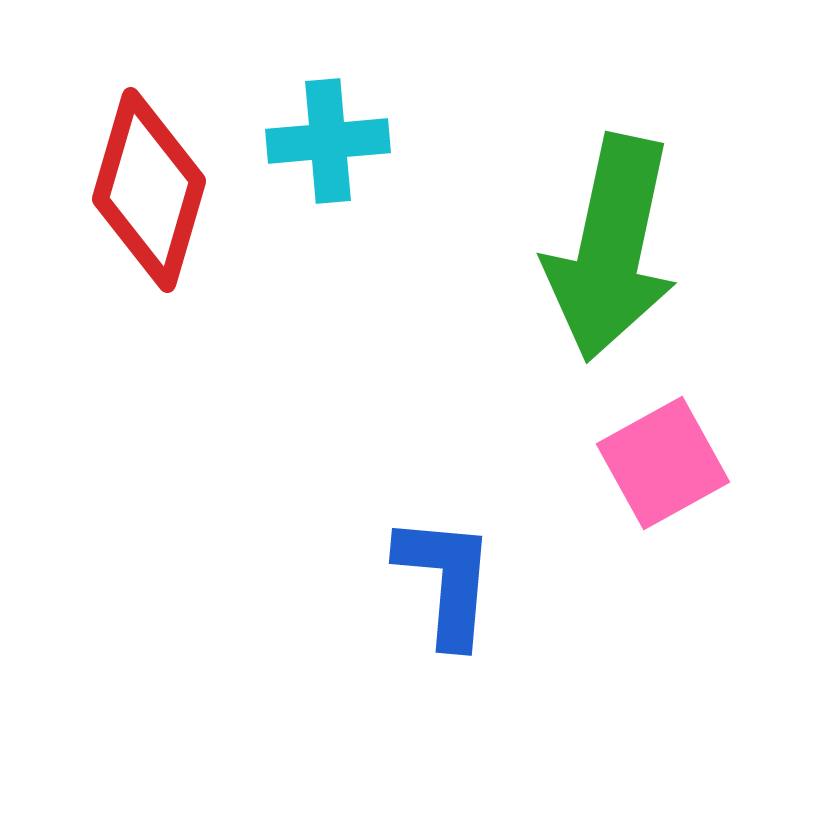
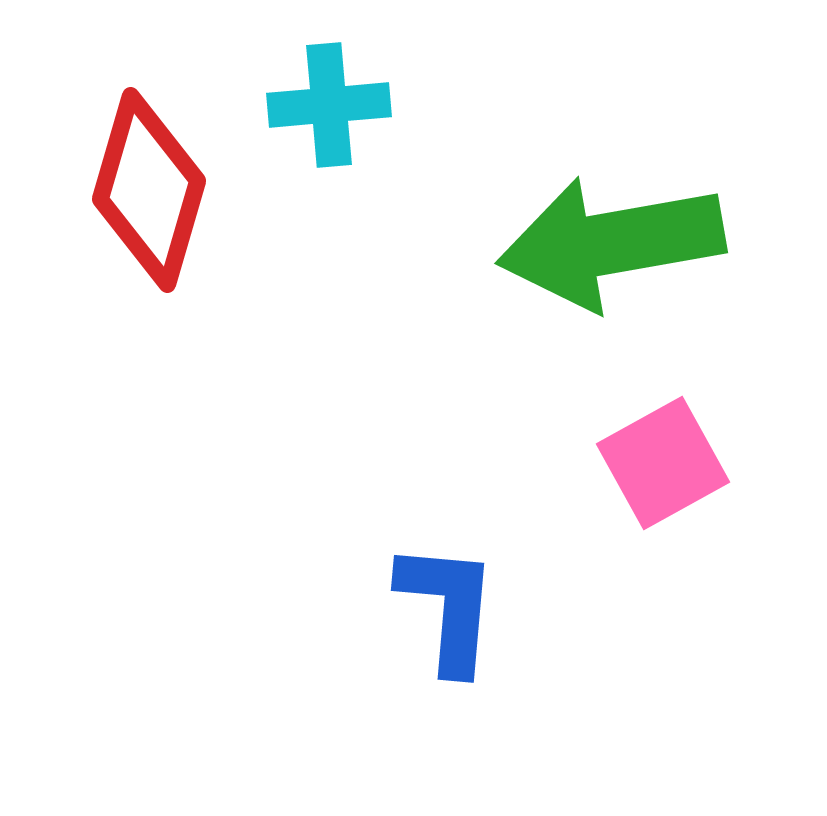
cyan cross: moved 1 px right, 36 px up
green arrow: moved 5 px up; rotated 68 degrees clockwise
blue L-shape: moved 2 px right, 27 px down
